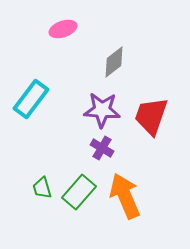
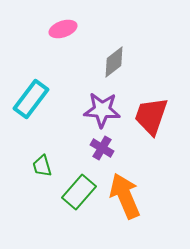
green trapezoid: moved 22 px up
